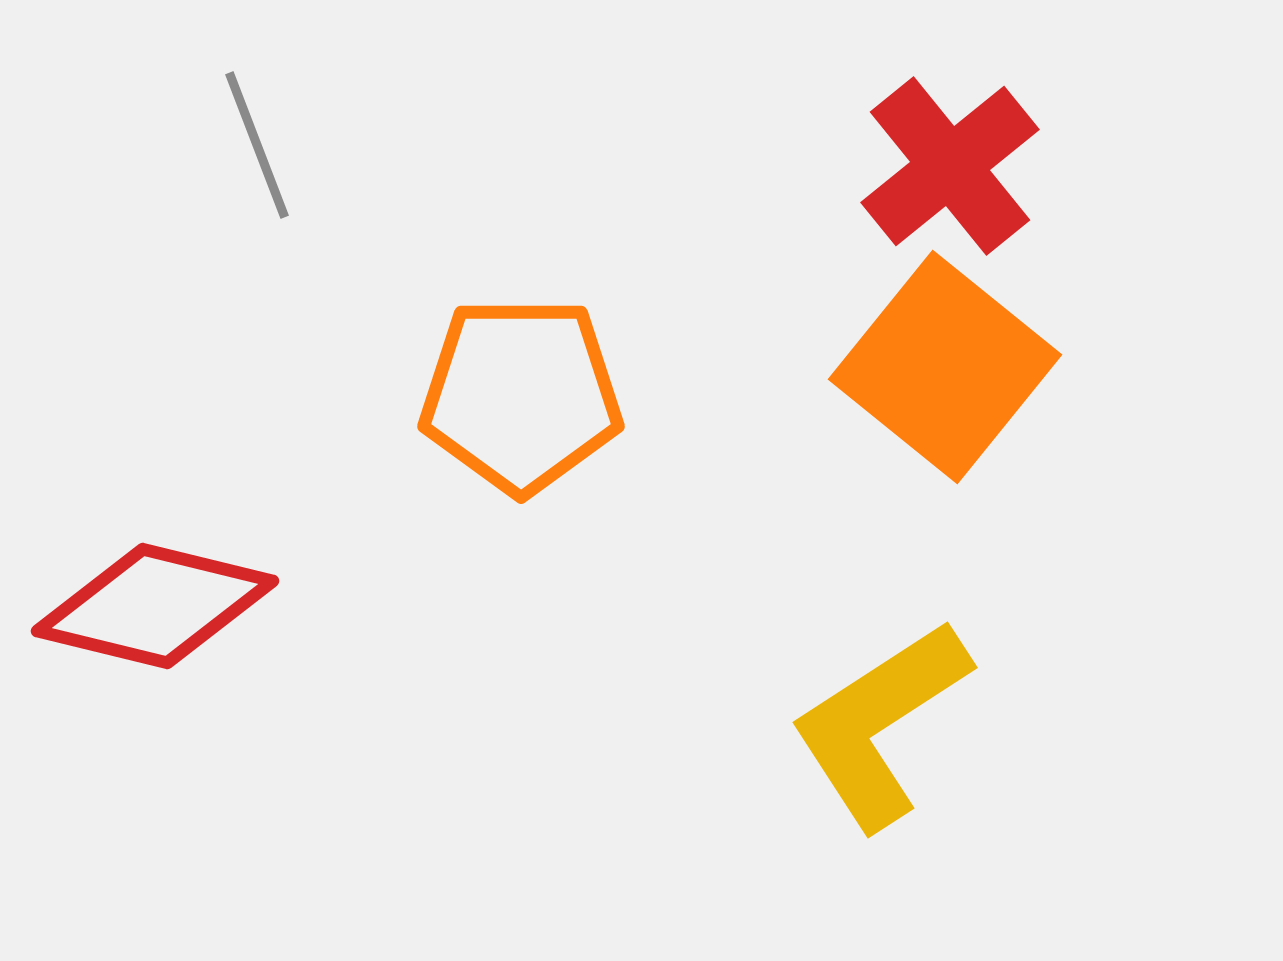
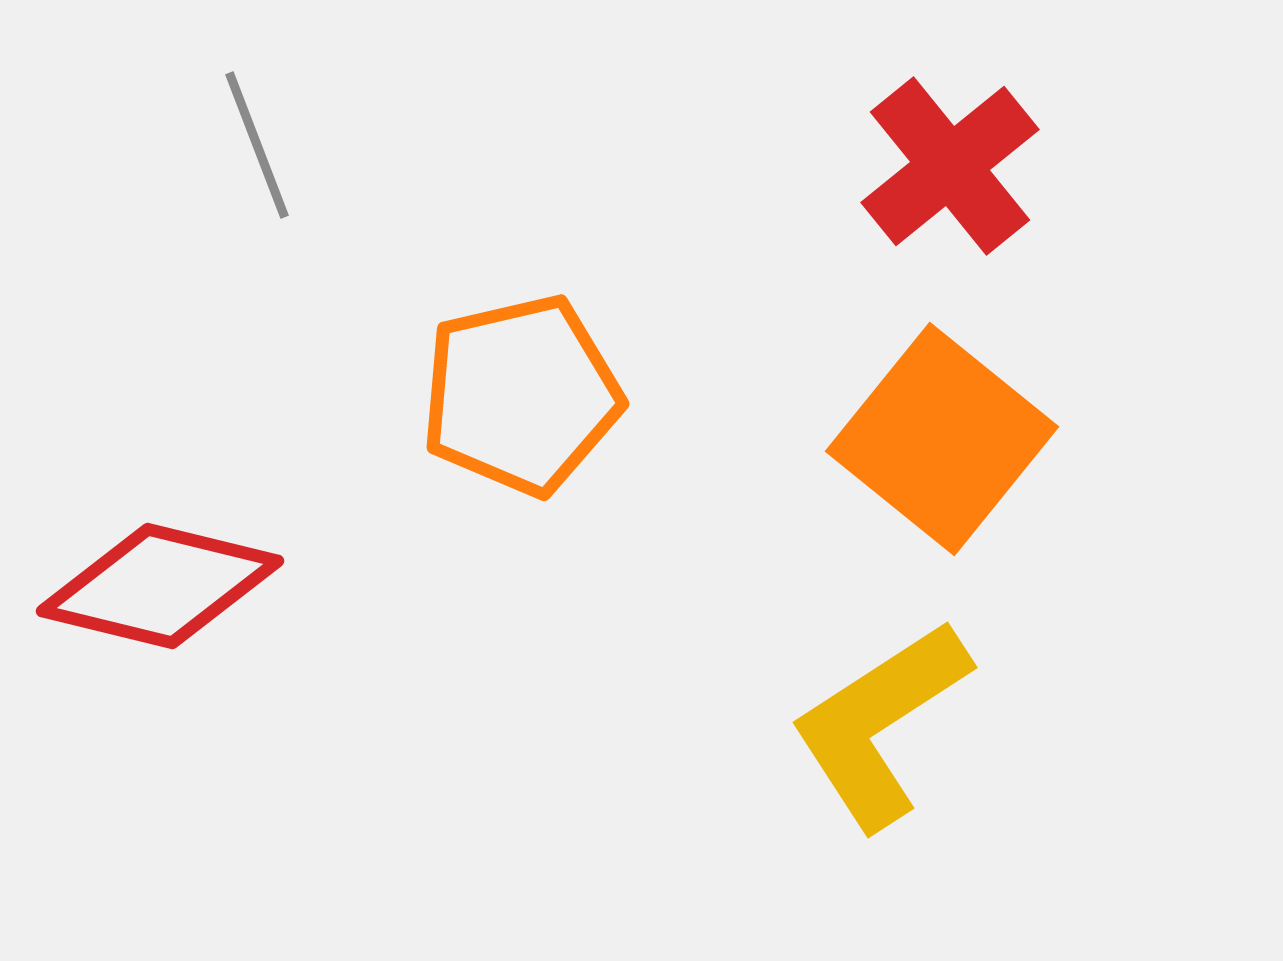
orange square: moved 3 px left, 72 px down
orange pentagon: rotated 13 degrees counterclockwise
red diamond: moved 5 px right, 20 px up
